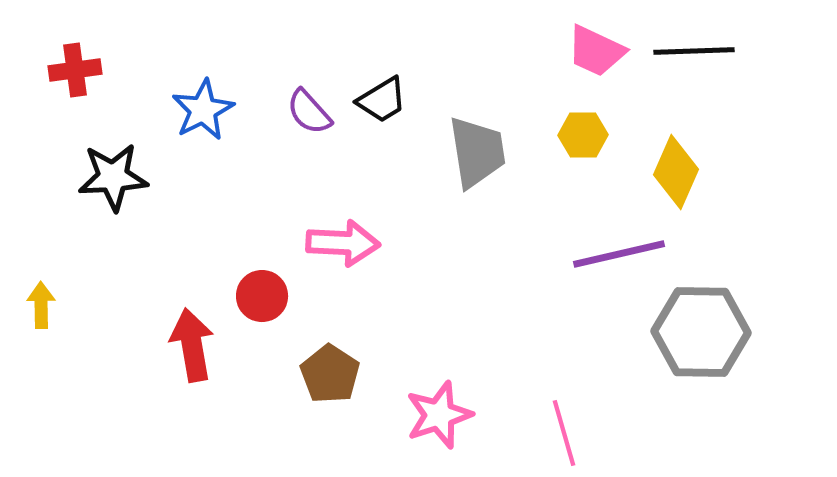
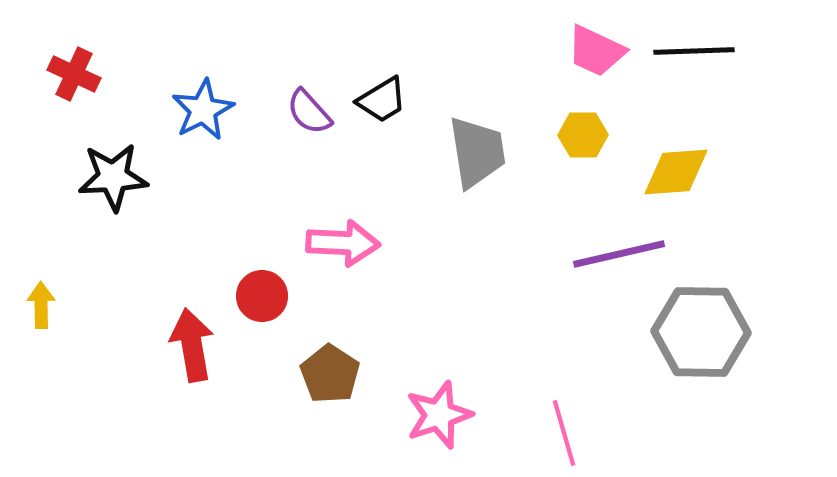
red cross: moved 1 px left, 4 px down; rotated 33 degrees clockwise
yellow diamond: rotated 62 degrees clockwise
